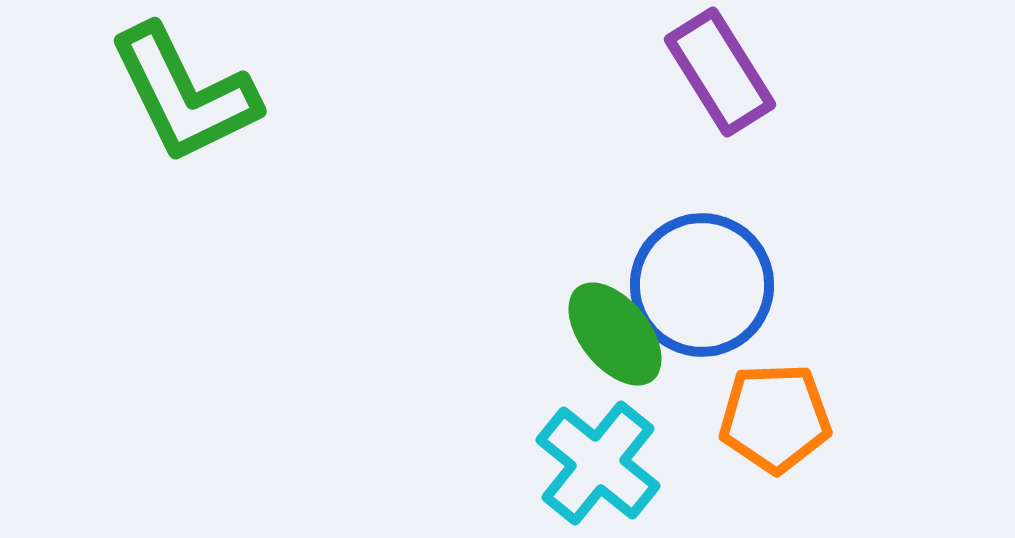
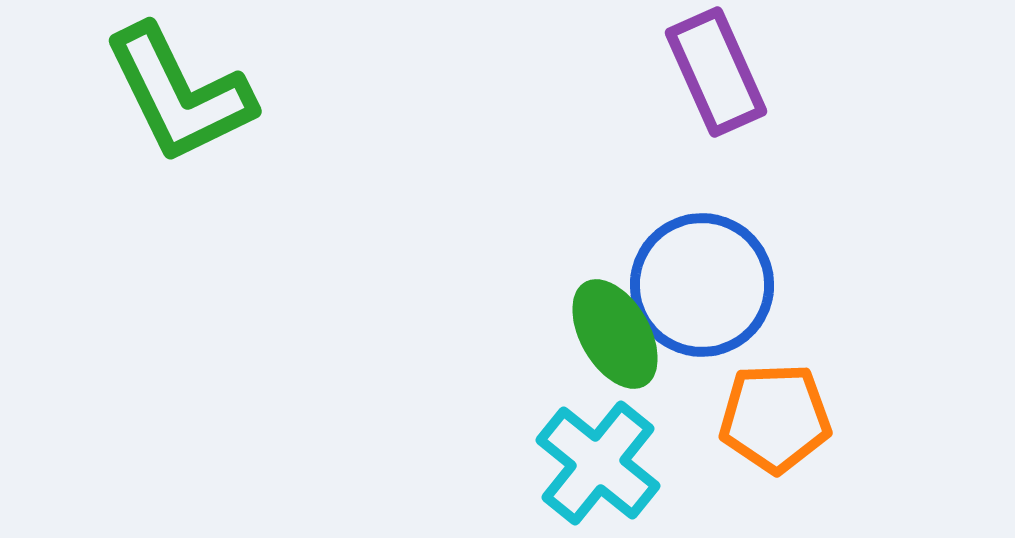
purple rectangle: moved 4 px left; rotated 8 degrees clockwise
green L-shape: moved 5 px left
green ellipse: rotated 9 degrees clockwise
